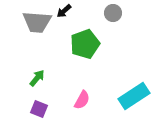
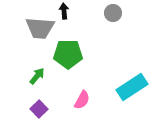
black arrow: rotated 126 degrees clockwise
gray trapezoid: moved 3 px right, 6 px down
green pentagon: moved 17 px left, 10 px down; rotated 20 degrees clockwise
green arrow: moved 2 px up
cyan rectangle: moved 2 px left, 9 px up
purple square: rotated 24 degrees clockwise
